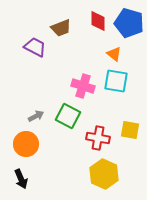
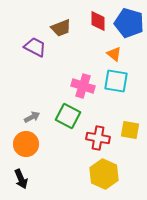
gray arrow: moved 4 px left, 1 px down
